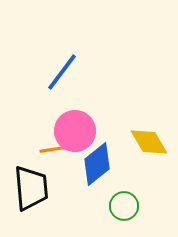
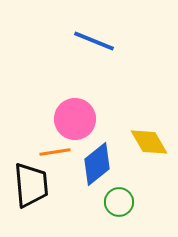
blue line: moved 32 px right, 31 px up; rotated 75 degrees clockwise
pink circle: moved 12 px up
orange line: moved 3 px down
black trapezoid: moved 3 px up
green circle: moved 5 px left, 4 px up
